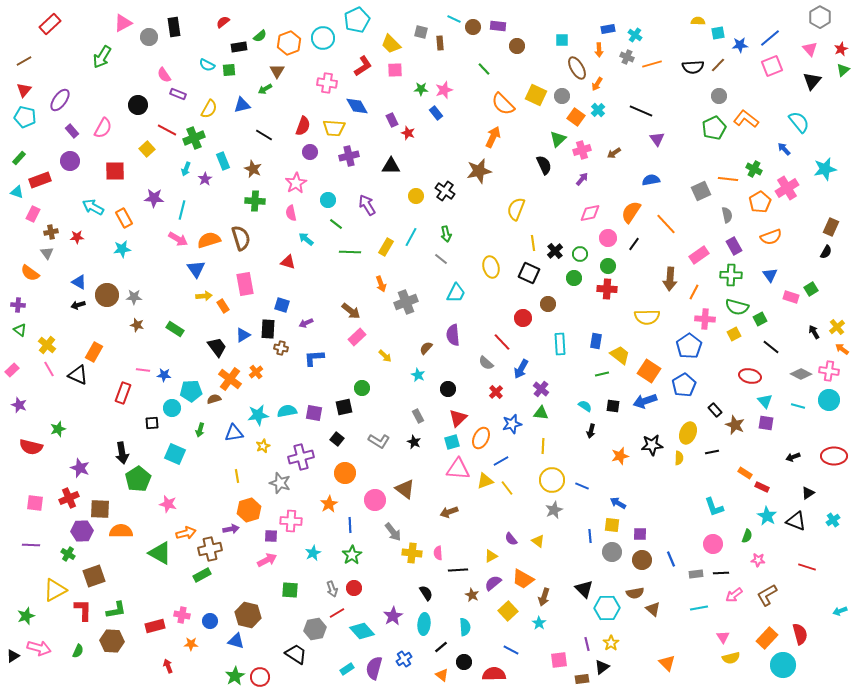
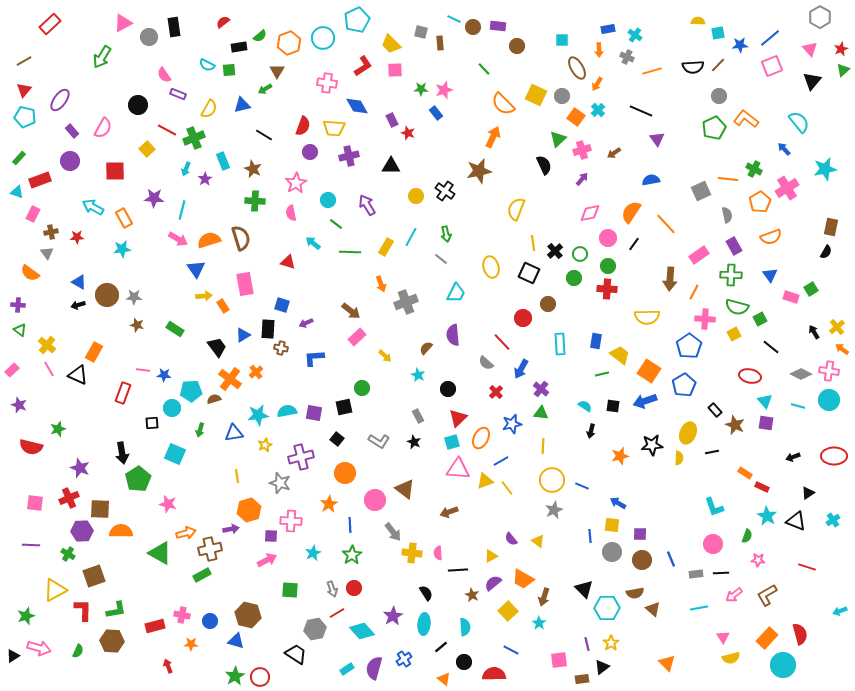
orange line at (652, 64): moved 7 px down
brown rectangle at (831, 227): rotated 12 degrees counterclockwise
cyan arrow at (306, 239): moved 7 px right, 4 px down
yellow star at (263, 446): moved 2 px right, 1 px up
orange triangle at (442, 675): moved 2 px right, 4 px down
